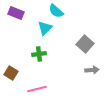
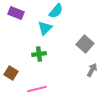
cyan semicircle: rotated 91 degrees counterclockwise
gray arrow: rotated 56 degrees counterclockwise
